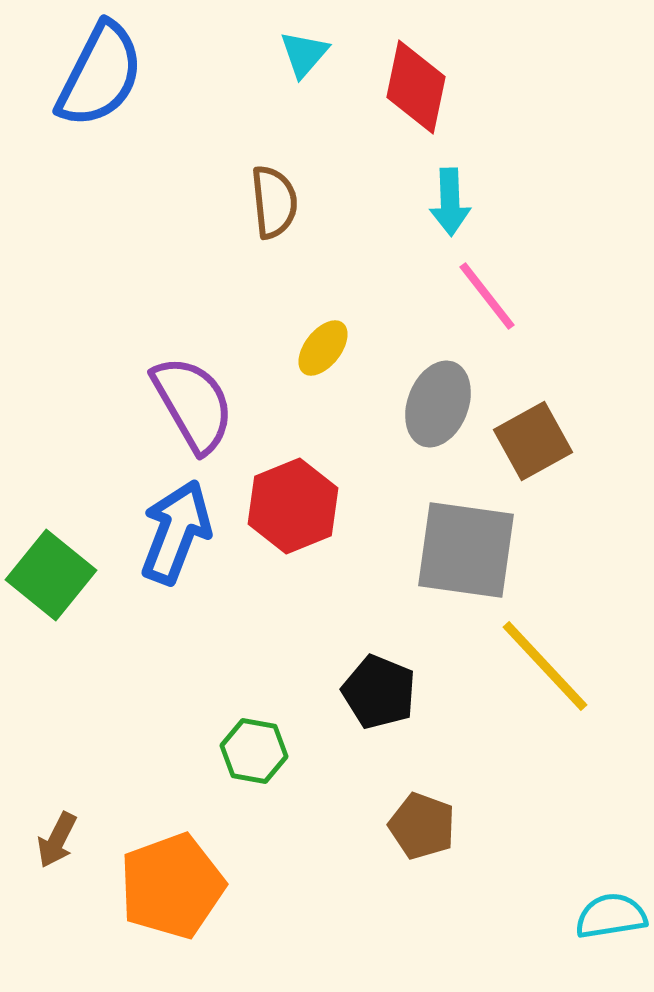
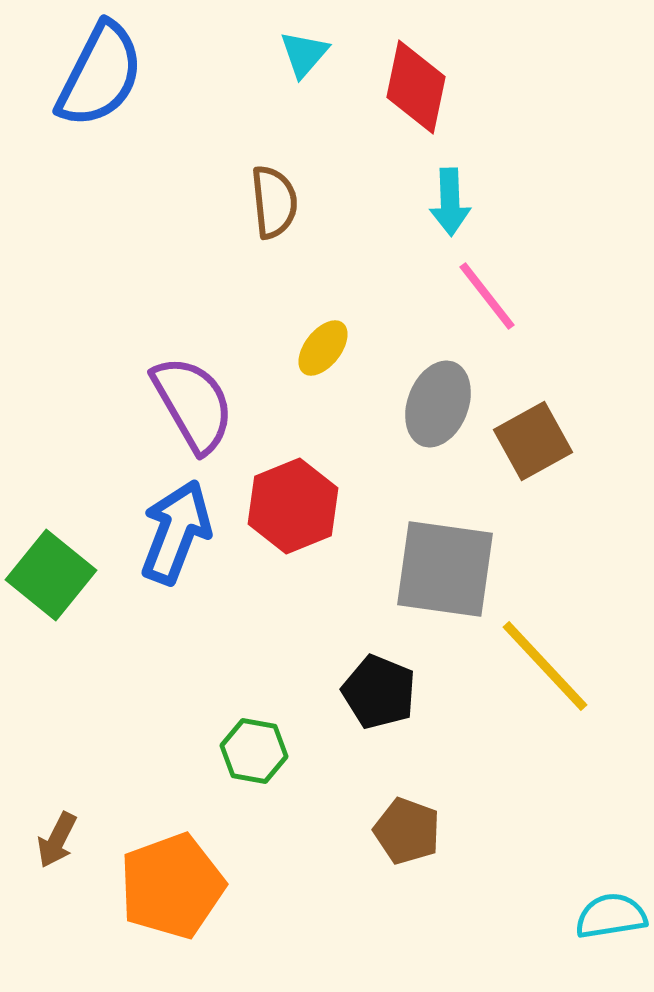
gray square: moved 21 px left, 19 px down
brown pentagon: moved 15 px left, 5 px down
